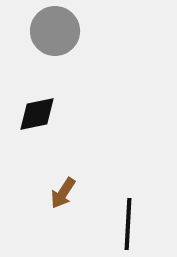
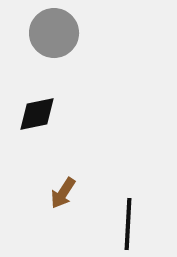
gray circle: moved 1 px left, 2 px down
